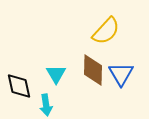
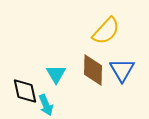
blue triangle: moved 1 px right, 4 px up
black diamond: moved 6 px right, 5 px down
cyan arrow: rotated 15 degrees counterclockwise
